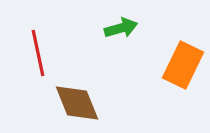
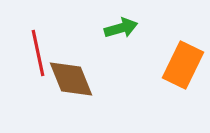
brown diamond: moved 6 px left, 24 px up
